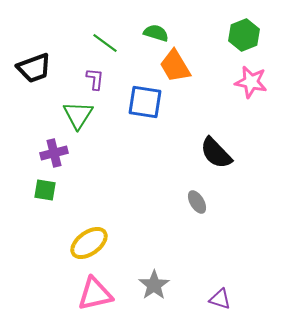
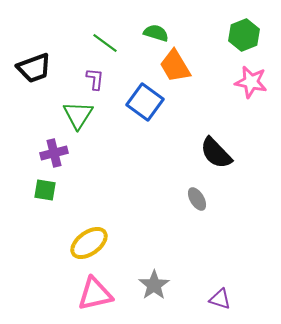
blue square: rotated 27 degrees clockwise
gray ellipse: moved 3 px up
